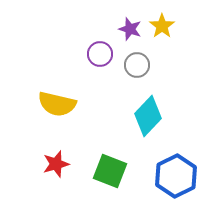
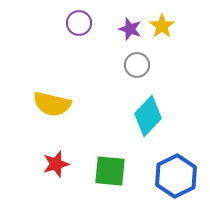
purple circle: moved 21 px left, 31 px up
yellow semicircle: moved 5 px left
green square: rotated 16 degrees counterclockwise
